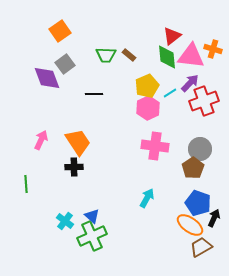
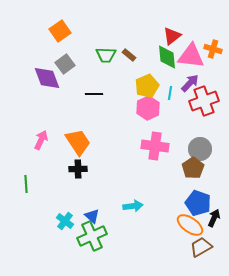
cyan line: rotated 48 degrees counterclockwise
black cross: moved 4 px right, 2 px down
cyan arrow: moved 14 px left, 8 px down; rotated 54 degrees clockwise
